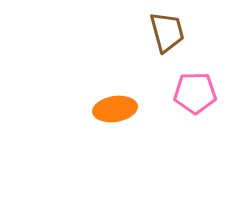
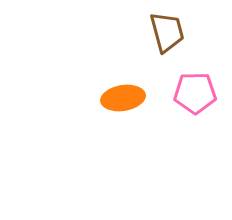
orange ellipse: moved 8 px right, 11 px up
